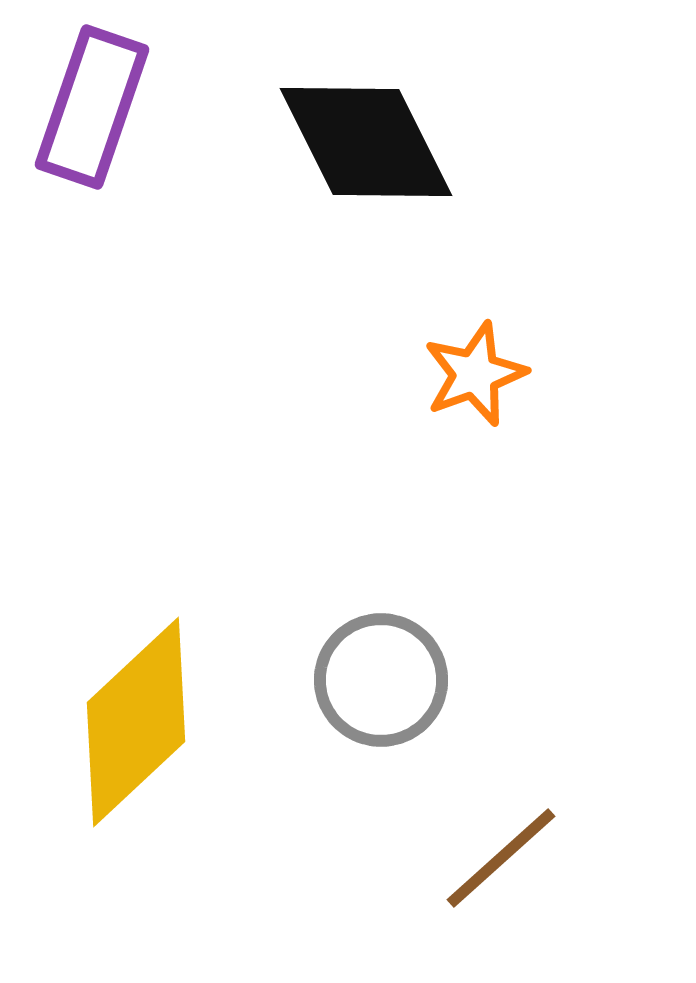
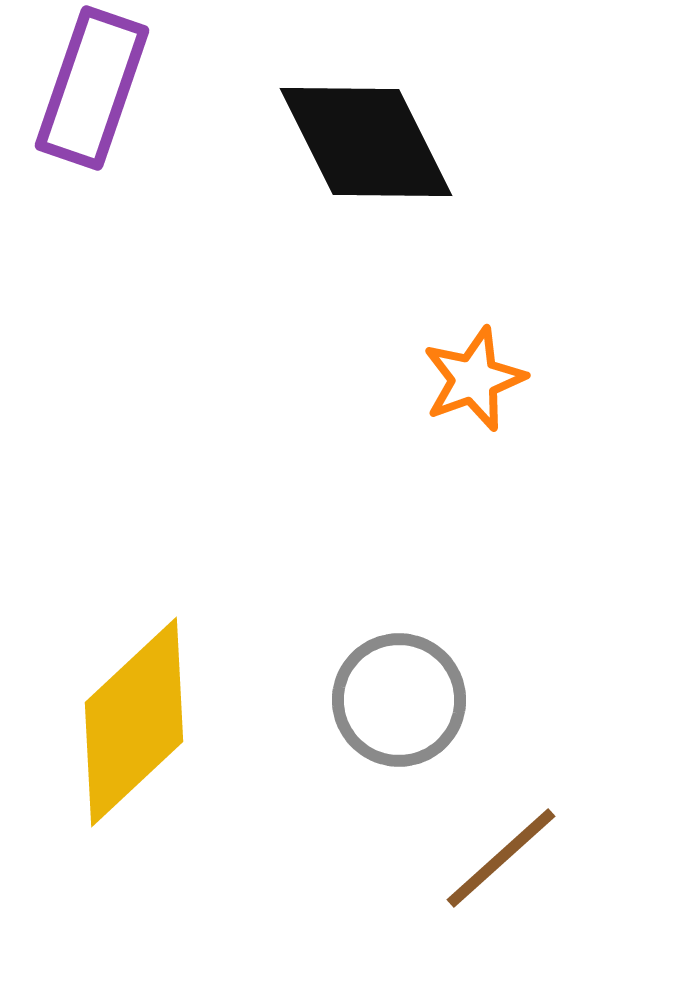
purple rectangle: moved 19 px up
orange star: moved 1 px left, 5 px down
gray circle: moved 18 px right, 20 px down
yellow diamond: moved 2 px left
